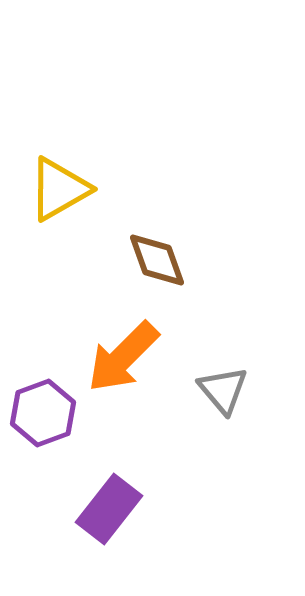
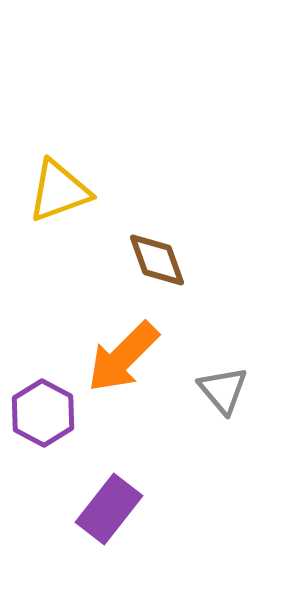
yellow triangle: moved 2 px down; rotated 10 degrees clockwise
purple hexagon: rotated 12 degrees counterclockwise
